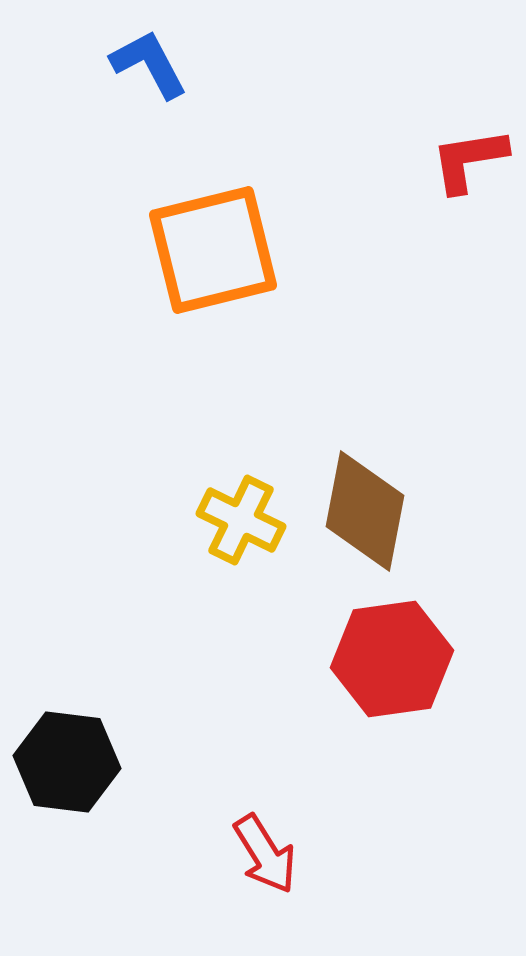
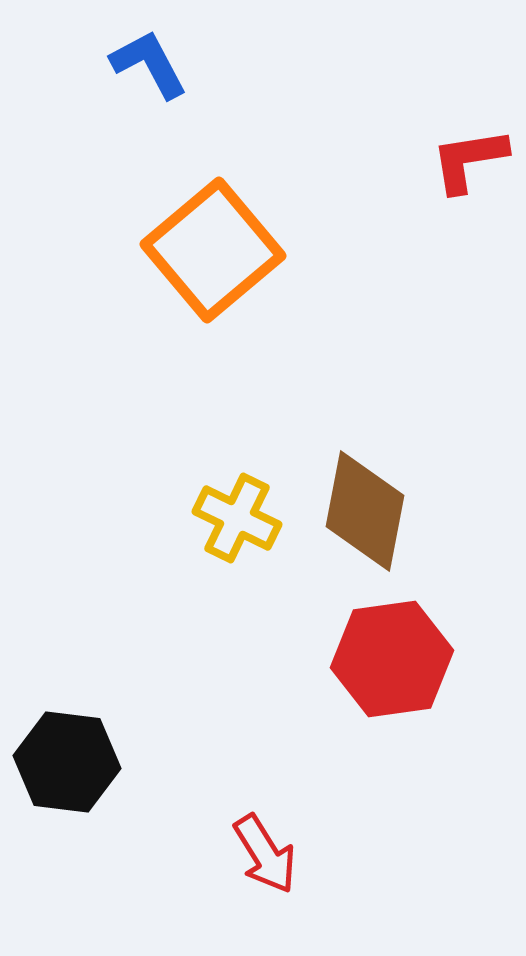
orange square: rotated 26 degrees counterclockwise
yellow cross: moved 4 px left, 2 px up
